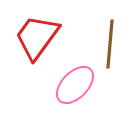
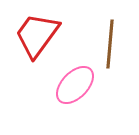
red trapezoid: moved 2 px up
